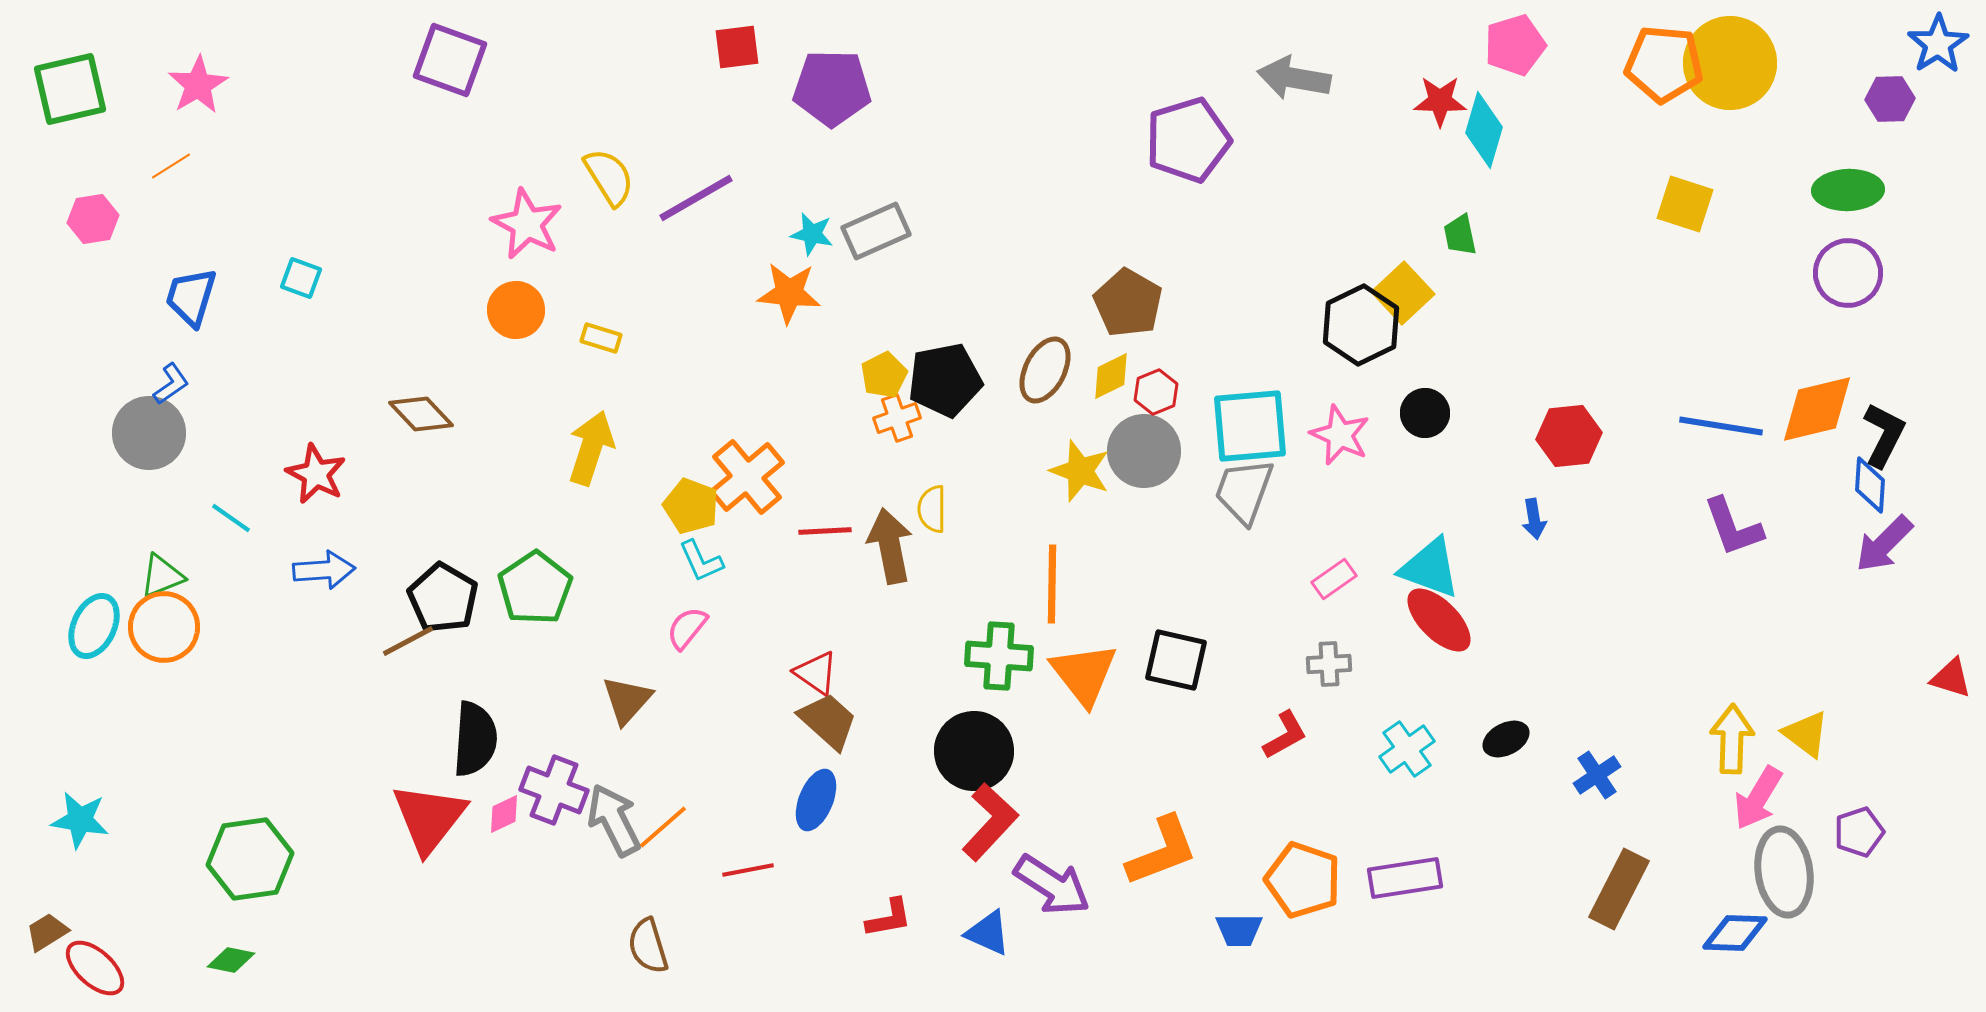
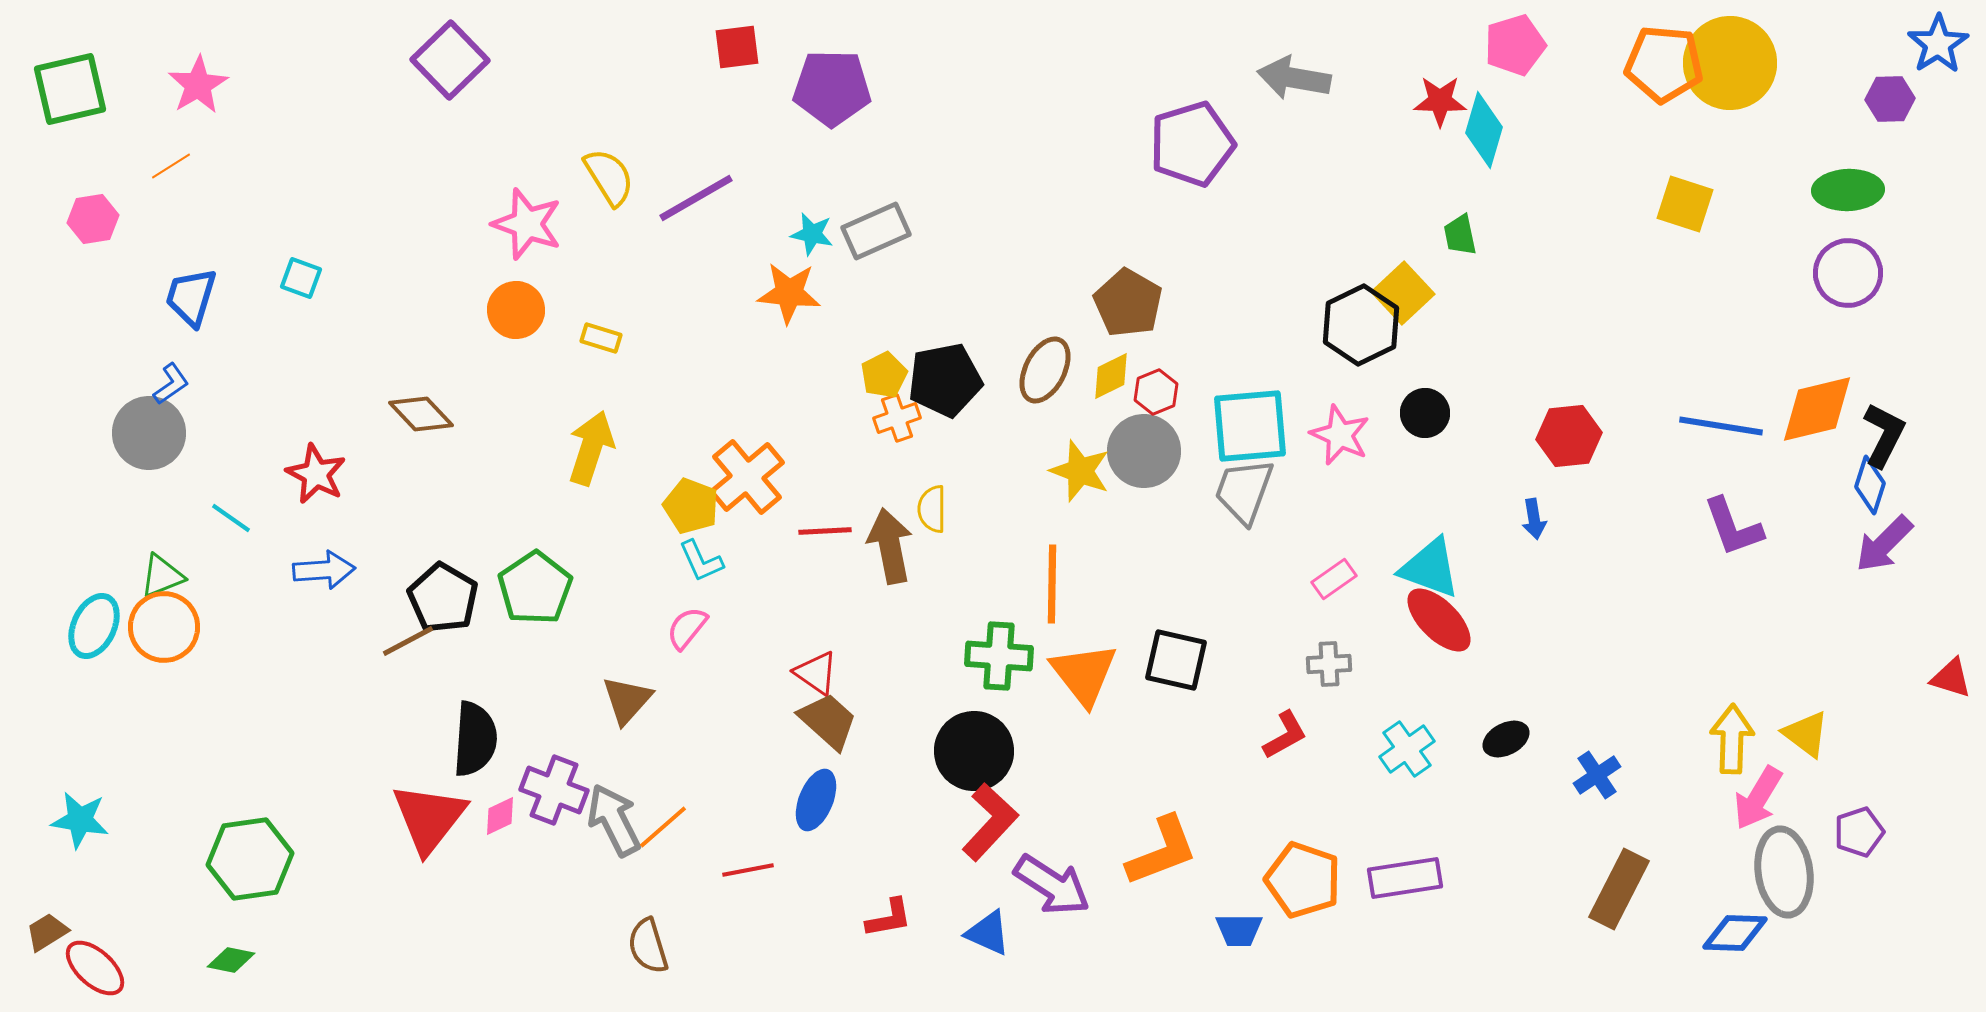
purple square at (450, 60): rotated 26 degrees clockwise
purple pentagon at (1188, 140): moved 4 px right, 4 px down
pink star at (527, 224): rotated 8 degrees counterclockwise
blue diamond at (1870, 485): rotated 14 degrees clockwise
pink diamond at (504, 814): moved 4 px left, 2 px down
